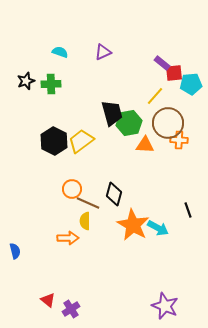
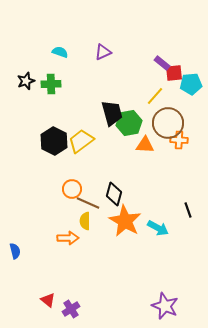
orange star: moved 8 px left, 4 px up
